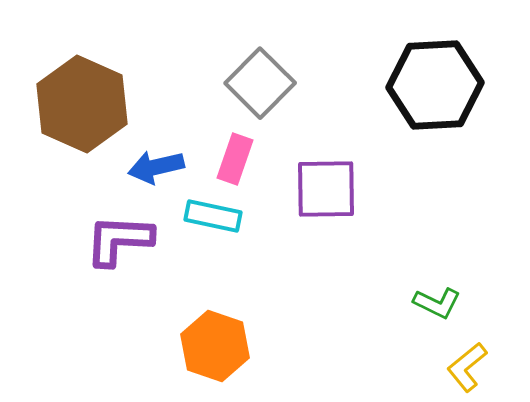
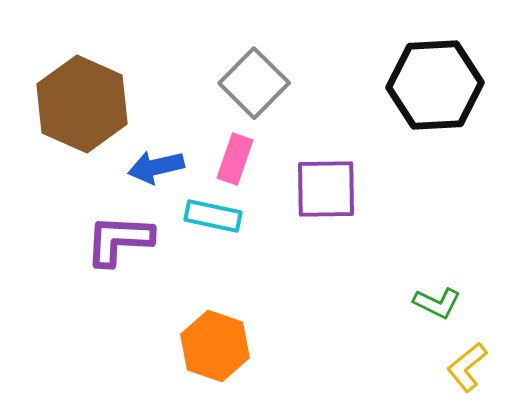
gray square: moved 6 px left
